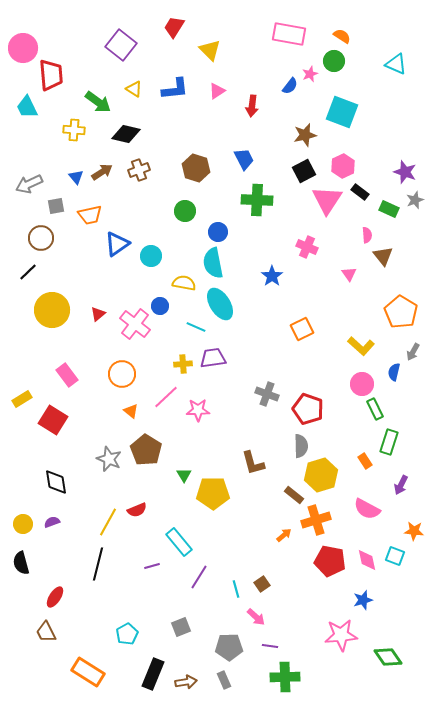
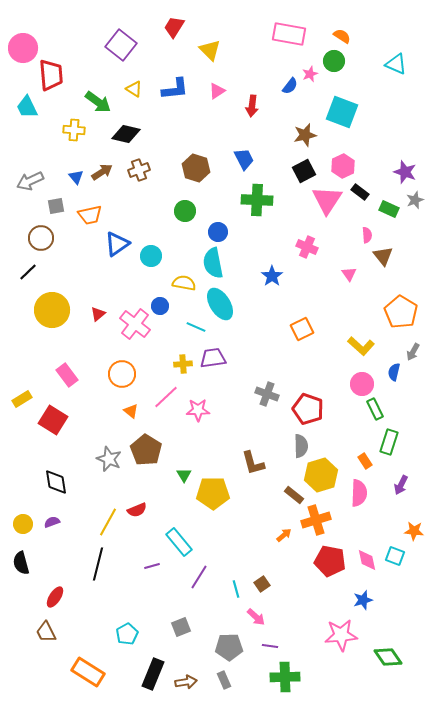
gray arrow at (29, 184): moved 1 px right, 3 px up
pink semicircle at (367, 509): moved 8 px left, 16 px up; rotated 116 degrees counterclockwise
